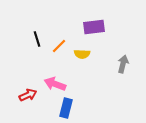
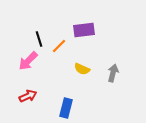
purple rectangle: moved 10 px left, 3 px down
black line: moved 2 px right
yellow semicircle: moved 15 px down; rotated 21 degrees clockwise
gray arrow: moved 10 px left, 9 px down
pink arrow: moved 27 px left, 23 px up; rotated 65 degrees counterclockwise
red arrow: moved 1 px down
